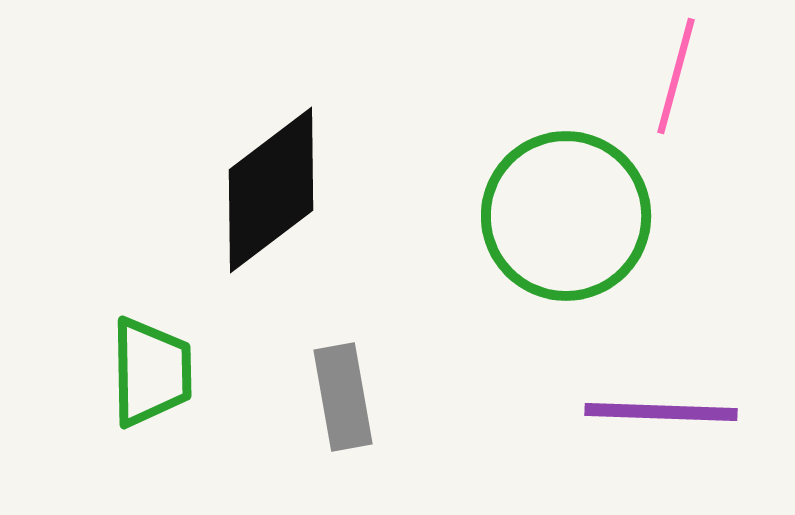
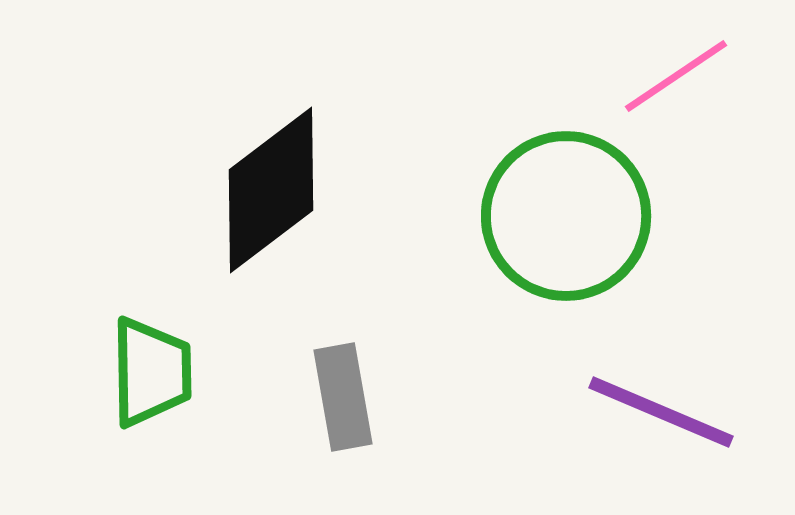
pink line: rotated 41 degrees clockwise
purple line: rotated 21 degrees clockwise
